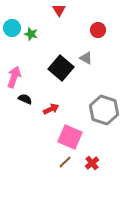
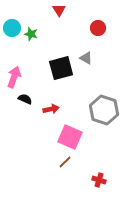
red circle: moved 2 px up
black square: rotated 35 degrees clockwise
red arrow: rotated 14 degrees clockwise
red cross: moved 7 px right, 17 px down; rotated 32 degrees counterclockwise
